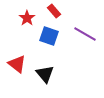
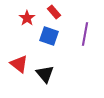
red rectangle: moved 1 px down
purple line: rotated 70 degrees clockwise
red triangle: moved 2 px right
